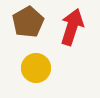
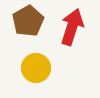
brown pentagon: moved 1 px up
